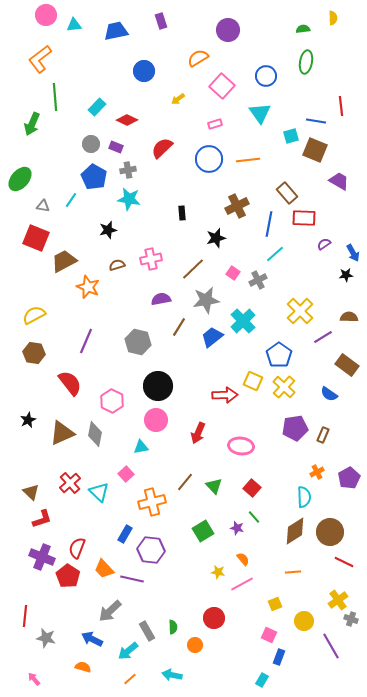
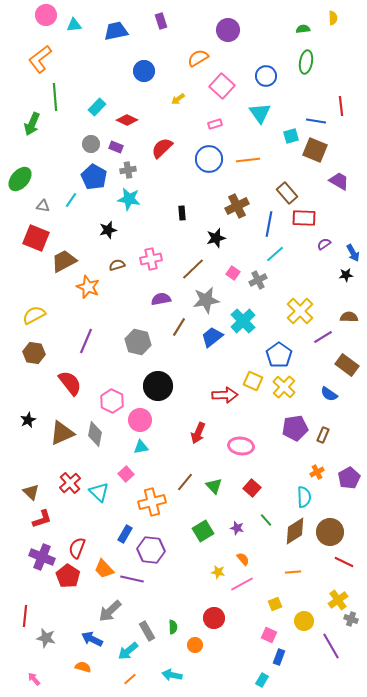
pink circle at (156, 420): moved 16 px left
green line at (254, 517): moved 12 px right, 3 px down
